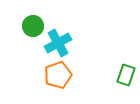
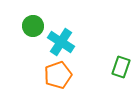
cyan cross: moved 3 px right, 1 px up; rotated 28 degrees counterclockwise
green rectangle: moved 5 px left, 8 px up
